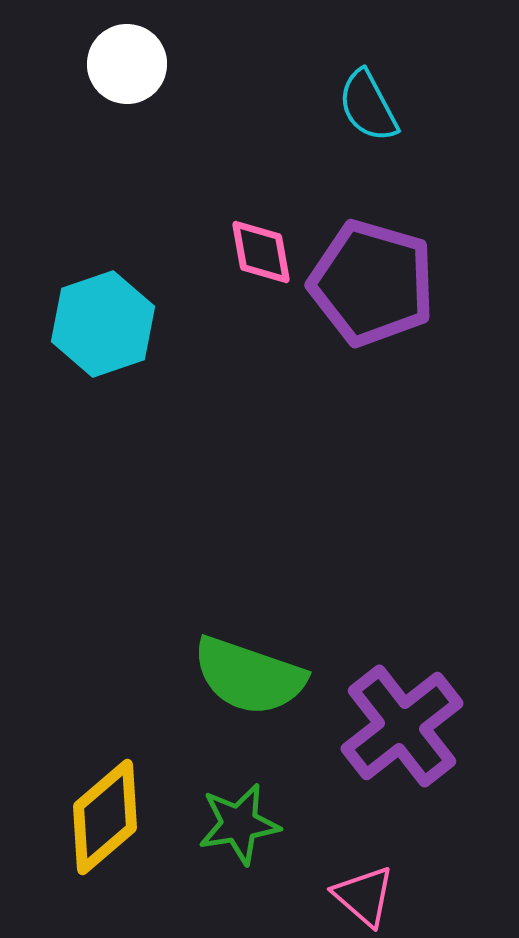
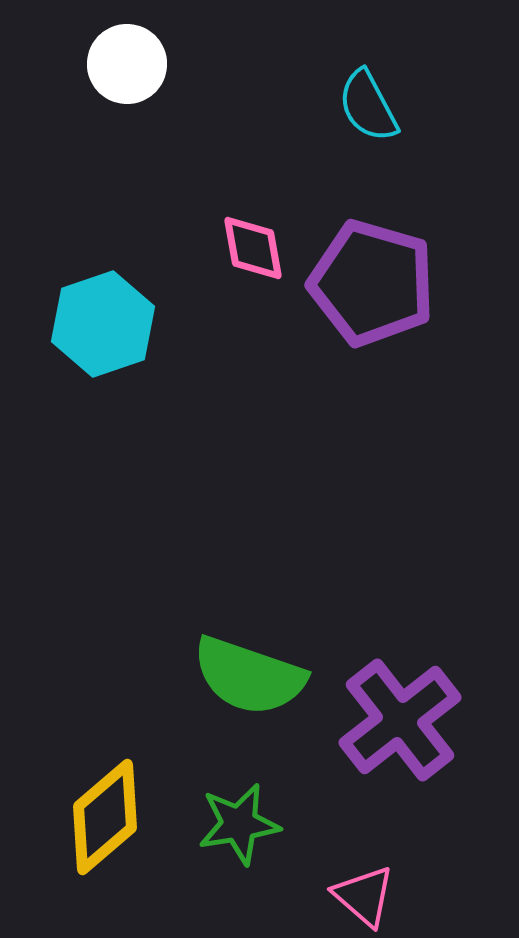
pink diamond: moved 8 px left, 4 px up
purple cross: moved 2 px left, 6 px up
